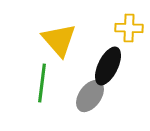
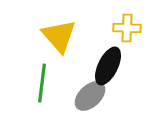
yellow cross: moved 2 px left
yellow triangle: moved 4 px up
gray ellipse: rotated 12 degrees clockwise
